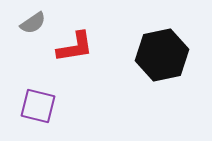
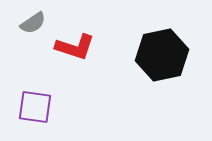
red L-shape: rotated 27 degrees clockwise
purple square: moved 3 px left, 1 px down; rotated 6 degrees counterclockwise
